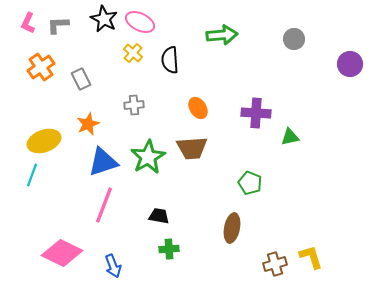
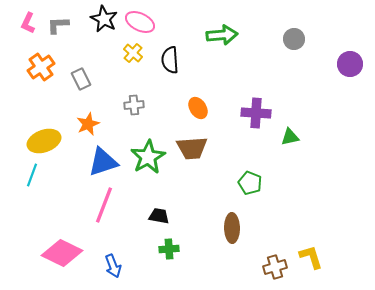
brown ellipse: rotated 12 degrees counterclockwise
brown cross: moved 3 px down
